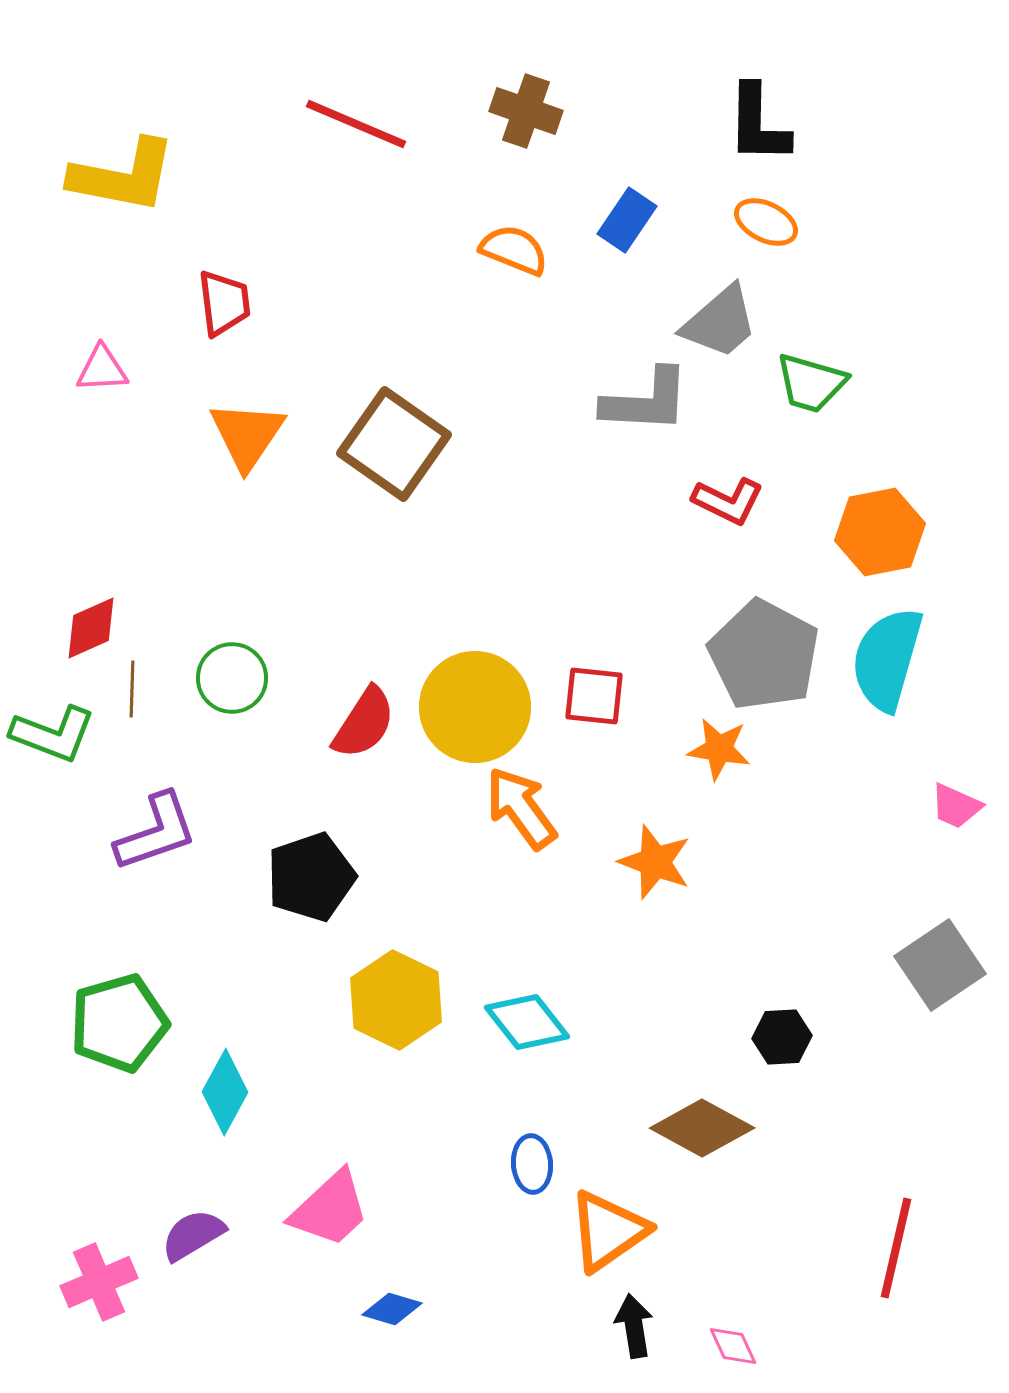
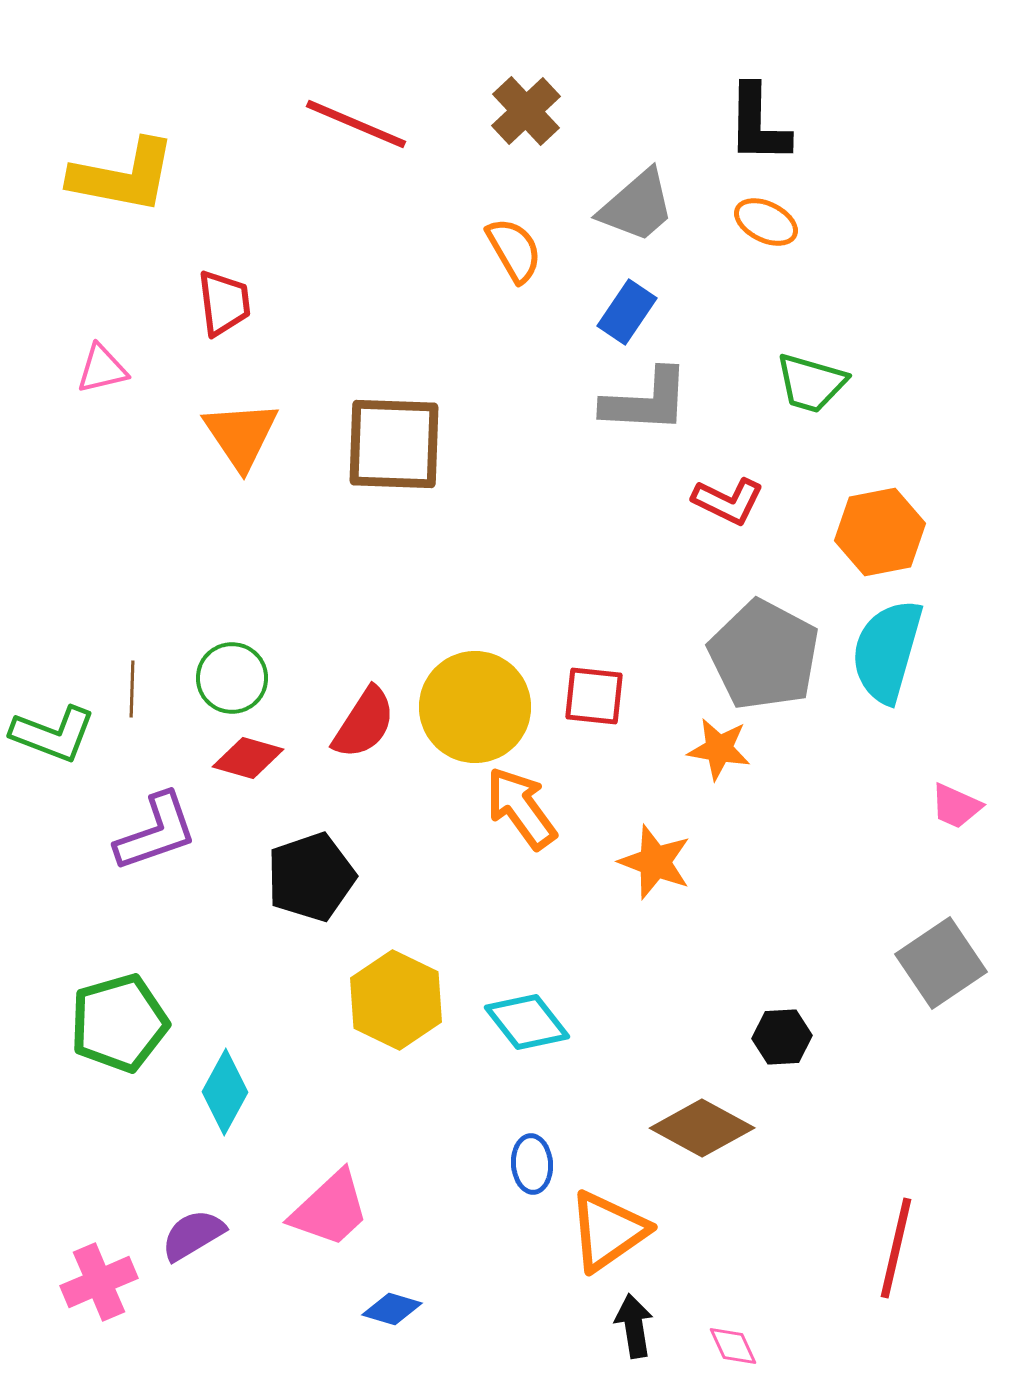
brown cross at (526, 111): rotated 28 degrees clockwise
blue rectangle at (627, 220): moved 92 px down
orange semicircle at (514, 250): rotated 38 degrees clockwise
gray trapezoid at (720, 322): moved 83 px left, 116 px up
pink triangle at (102, 369): rotated 10 degrees counterclockwise
orange triangle at (247, 435): moved 6 px left; rotated 8 degrees counterclockwise
brown square at (394, 444): rotated 33 degrees counterclockwise
red diamond at (91, 628): moved 157 px right, 130 px down; rotated 40 degrees clockwise
cyan semicircle at (887, 659): moved 8 px up
gray square at (940, 965): moved 1 px right, 2 px up
